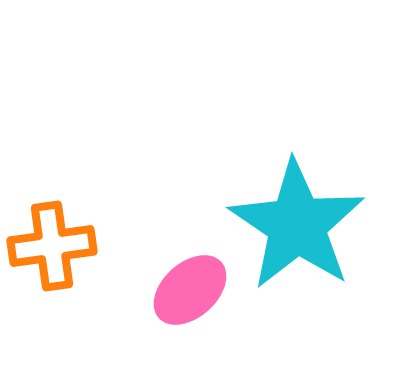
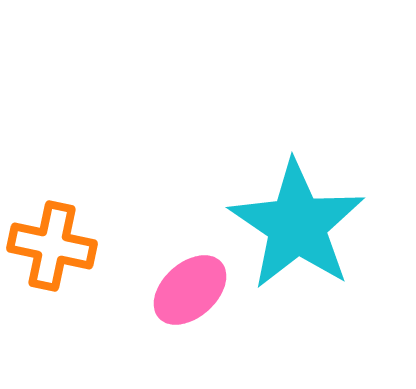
orange cross: rotated 20 degrees clockwise
